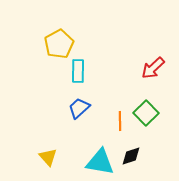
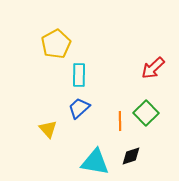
yellow pentagon: moved 3 px left
cyan rectangle: moved 1 px right, 4 px down
yellow triangle: moved 28 px up
cyan triangle: moved 5 px left
